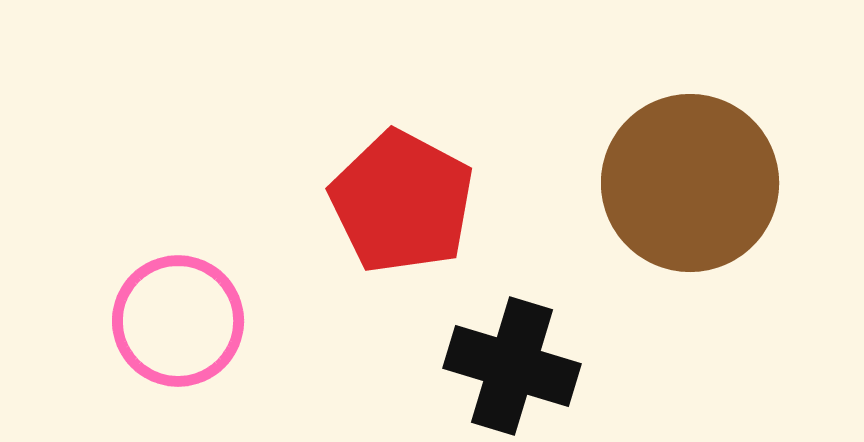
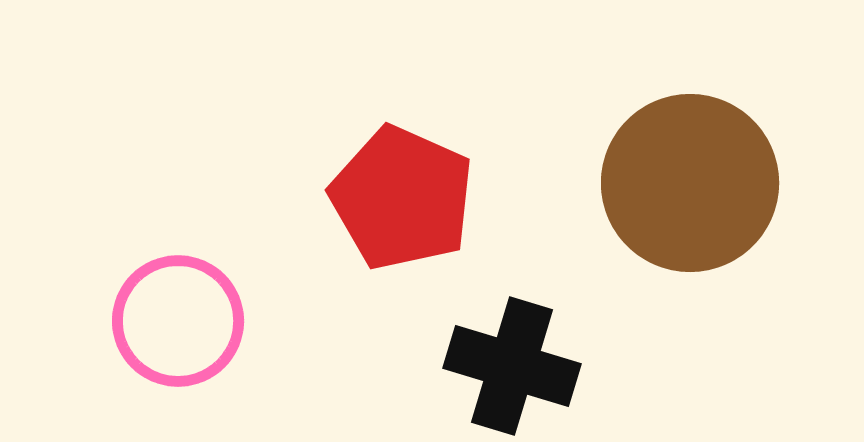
red pentagon: moved 4 px up; rotated 4 degrees counterclockwise
